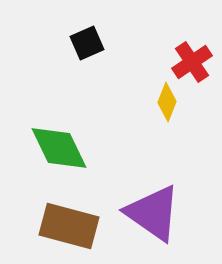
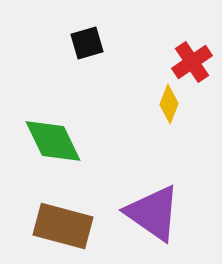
black square: rotated 8 degrees clockwise
yellow diamond: moved 2 px right, 2 px down
green diamond: moved 6 px left, 7 px up
brown rectangle: moved 6 px left
